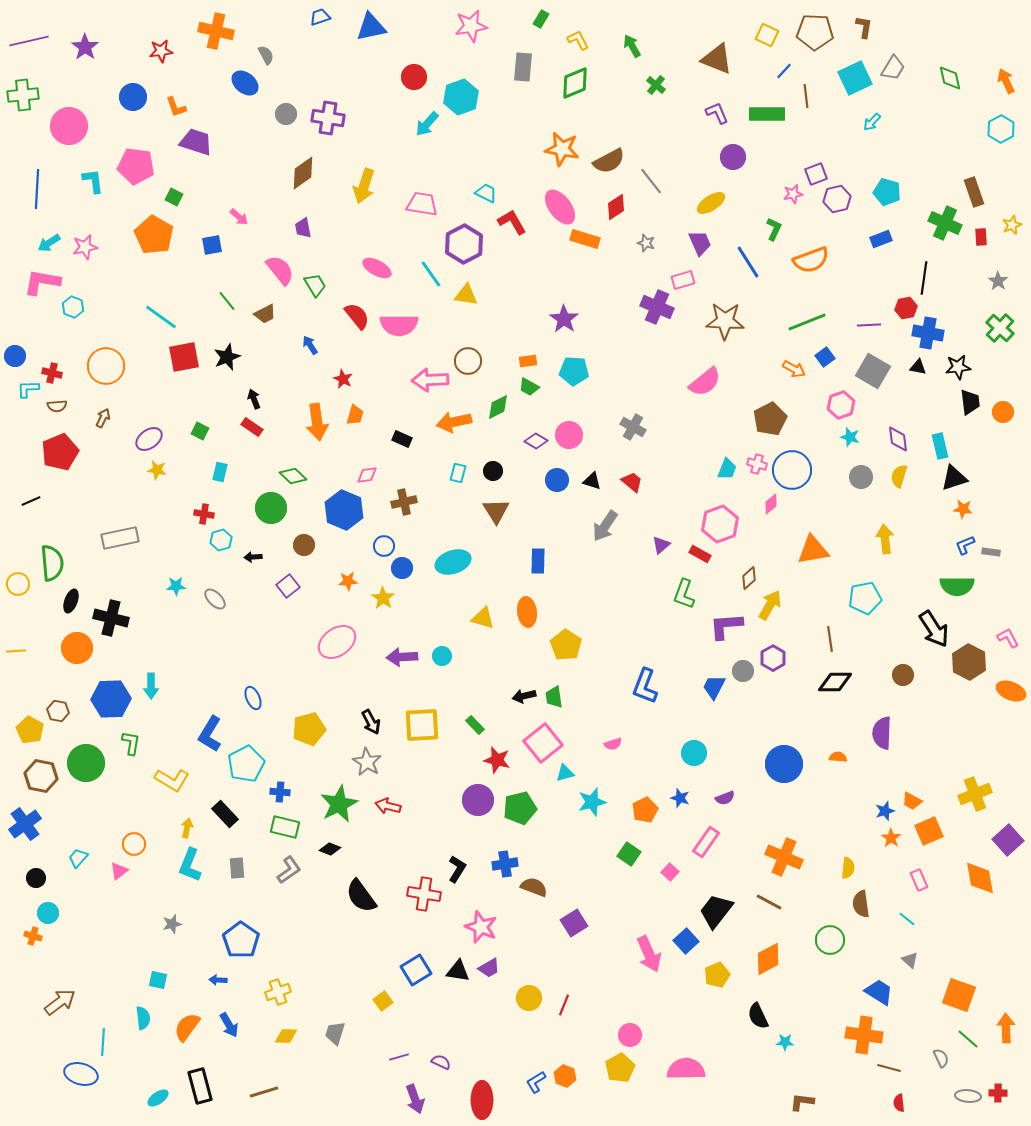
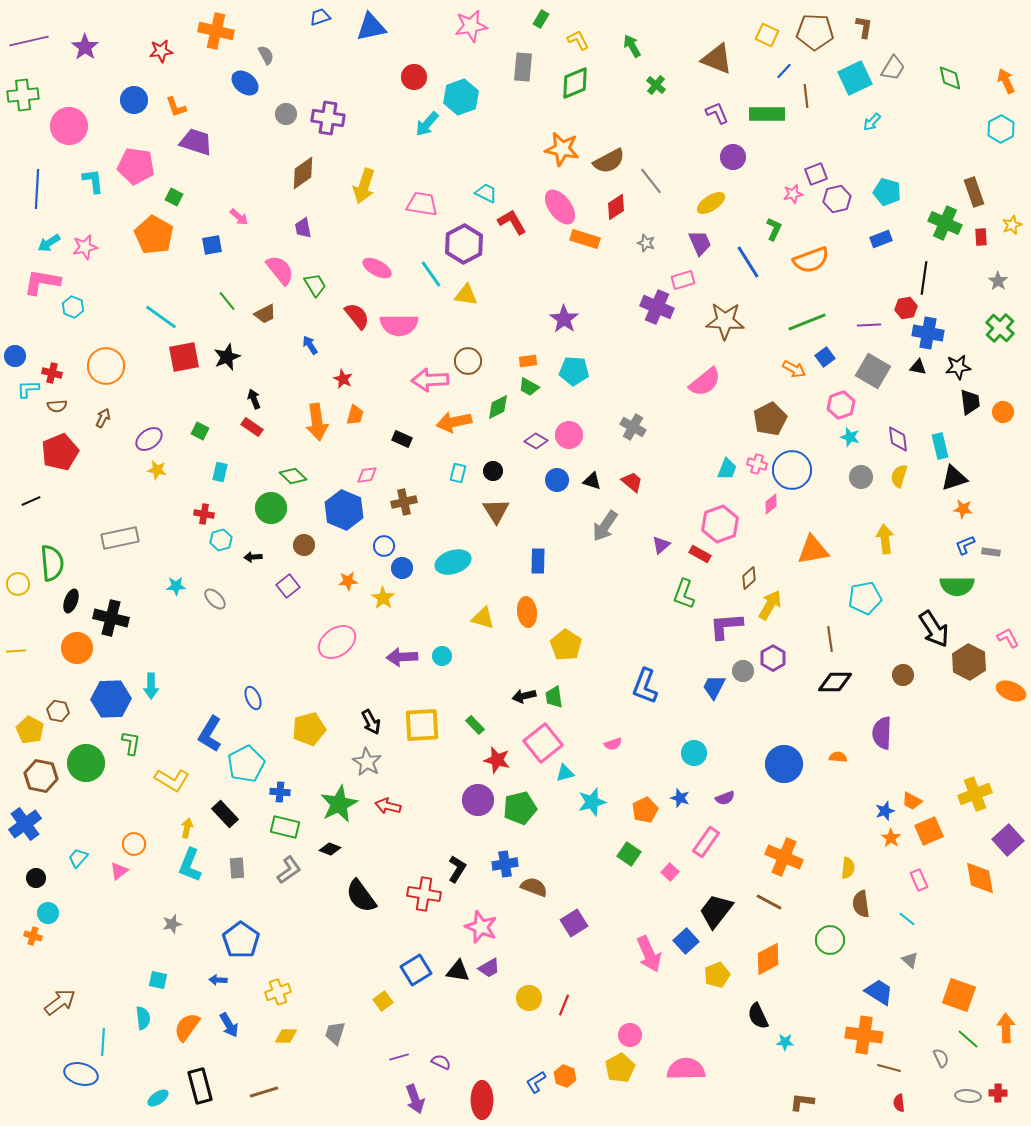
blue circle at (133, 97): moved 1 px right, 3 px down
